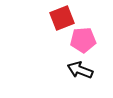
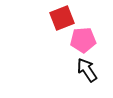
black arrow: moved 7 px right; rotated 35 degrees clockwise
